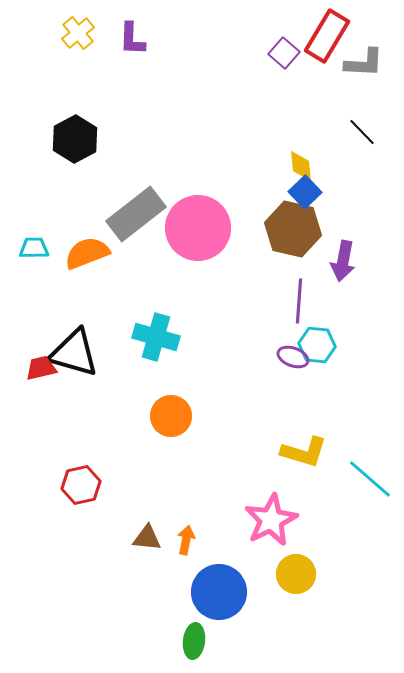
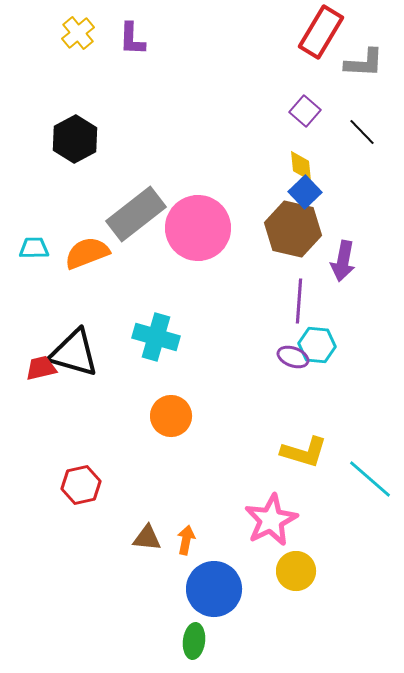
red rectangle: moved 6 px left, 4 px up
purple square: moved 21 px right, 58 px down
yellow circle: moved 3 px up
blue circle: moved 5 px left, 3 px up
